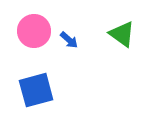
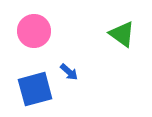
blue arrow: moved 32 px down
blue square: moved 1 px left, 1 px up
